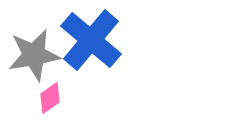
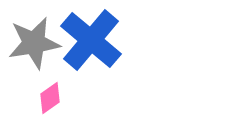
gray star: moved 12 px up
